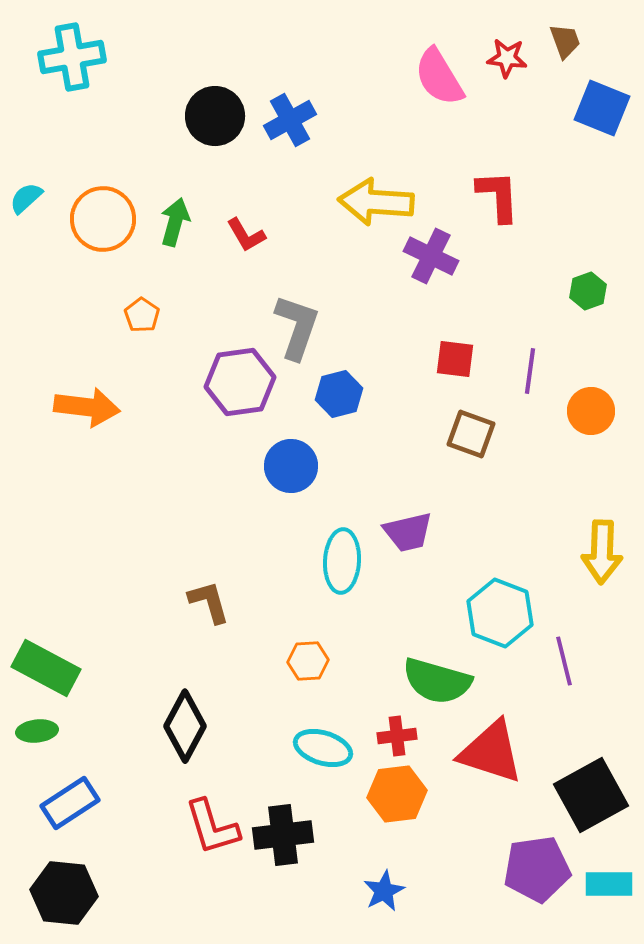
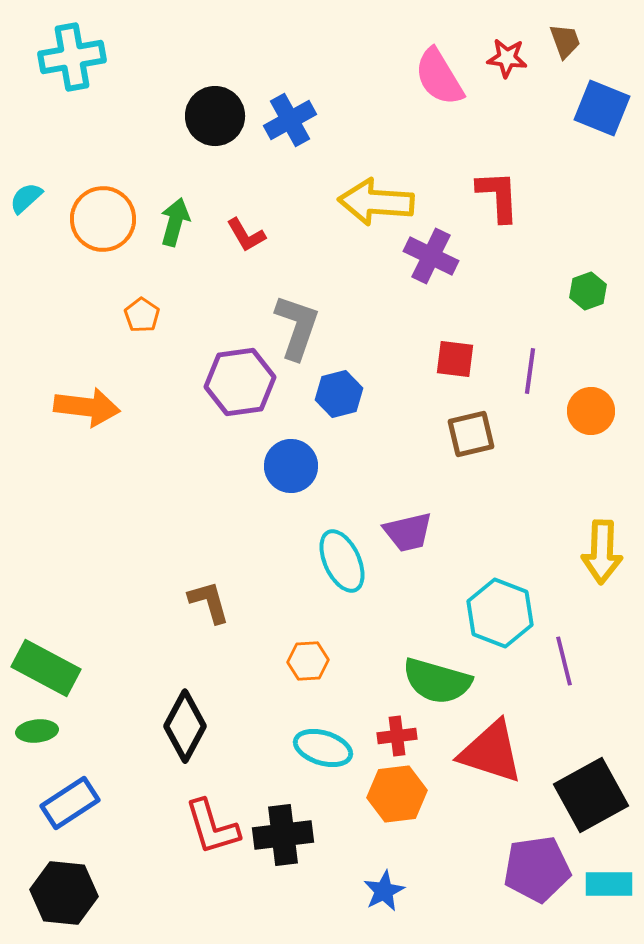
brown square at (471, 434): rotated 33 degrees counterclockwise
cyan ellipse at (342, 561): rotated 28 degrees counterclockwise
